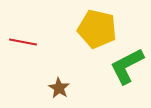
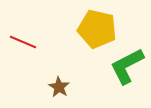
red line: rotated 12 degrees clockwise
brown star: moved 1 px up
